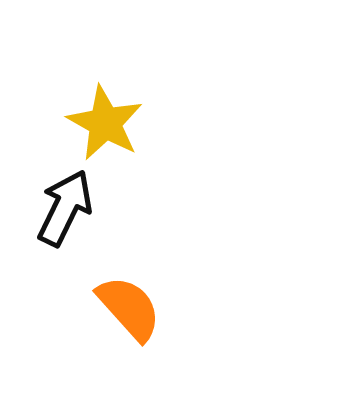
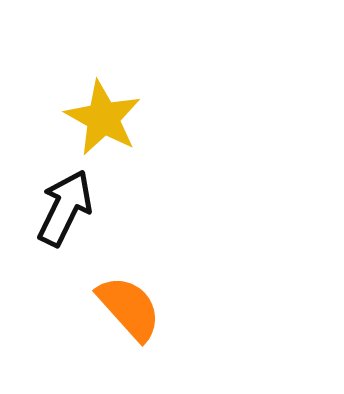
yellow star: moved 2 px left, 5 px up
